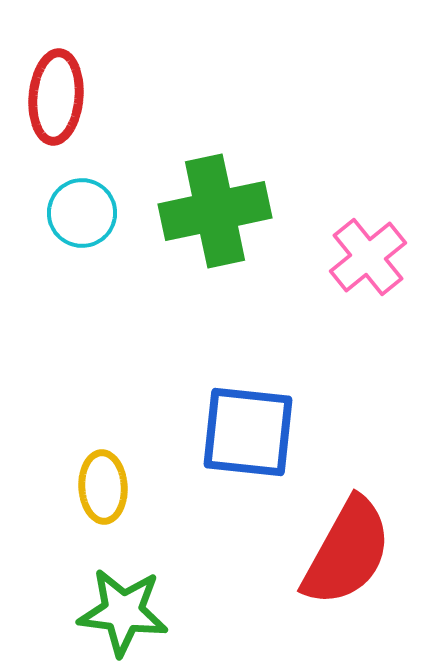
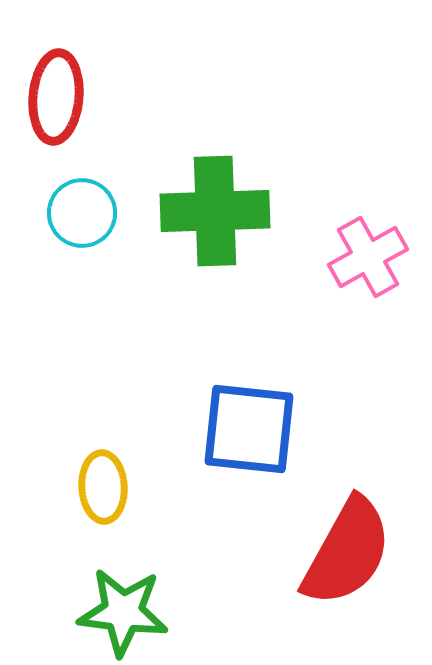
green cross: rotated 10 degrees clockwise
pink cross: rotated 10 degrees clockwise
blue square: moved 1 px right, 3 px up
